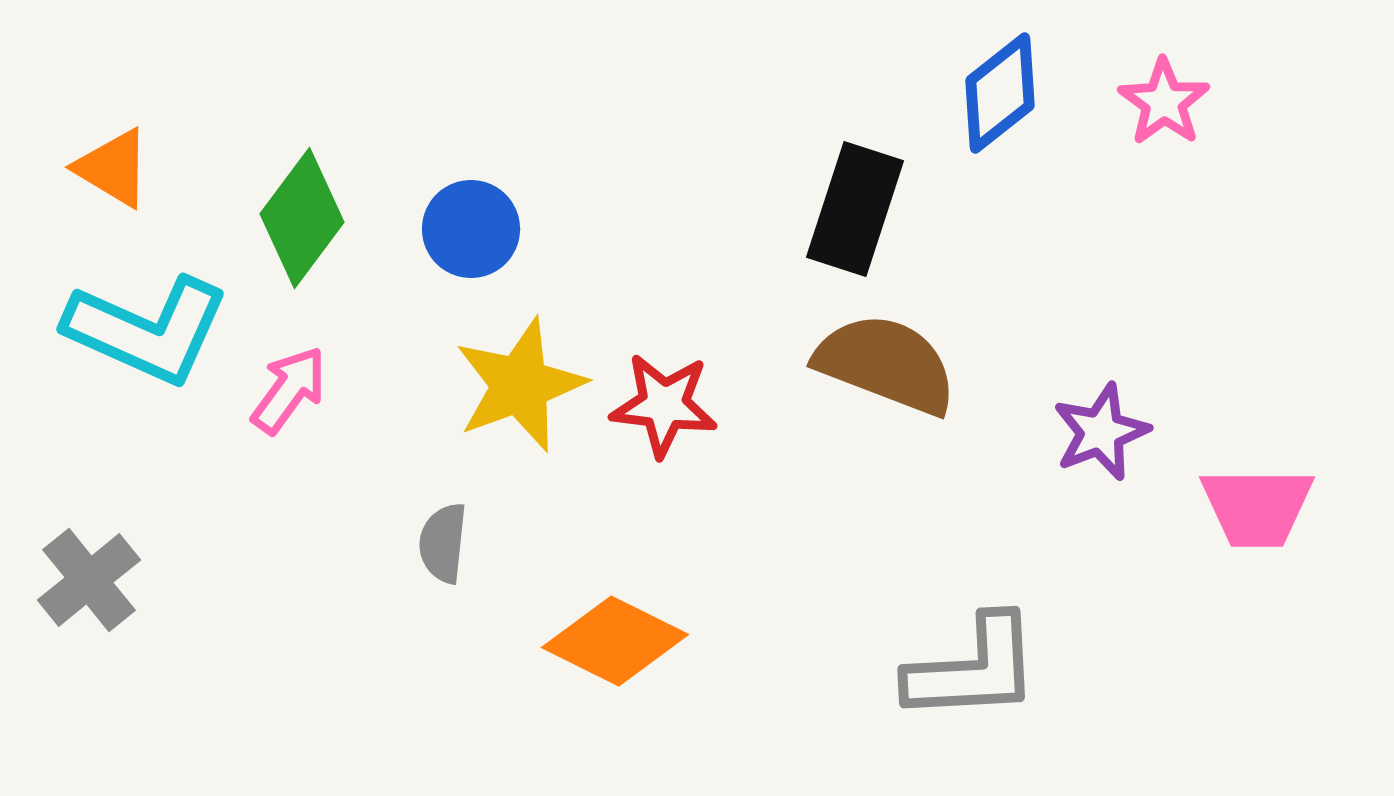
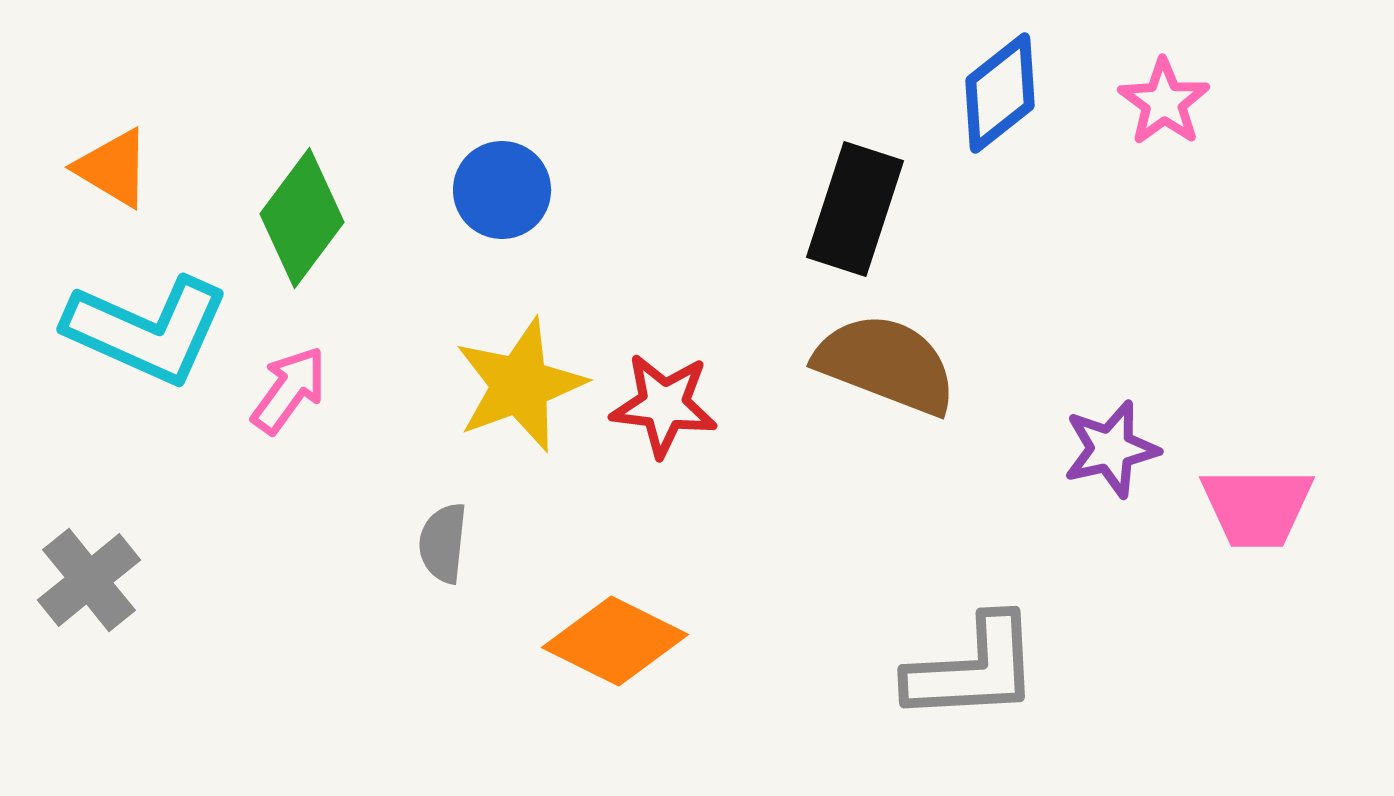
blue circle: moved 31 px right, 39 px up
purple star: moved 10 px right, 17 px down; rotated 8 degrees clockwise
